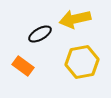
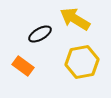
yellow arrow: rotated 44 degrees clockwise
